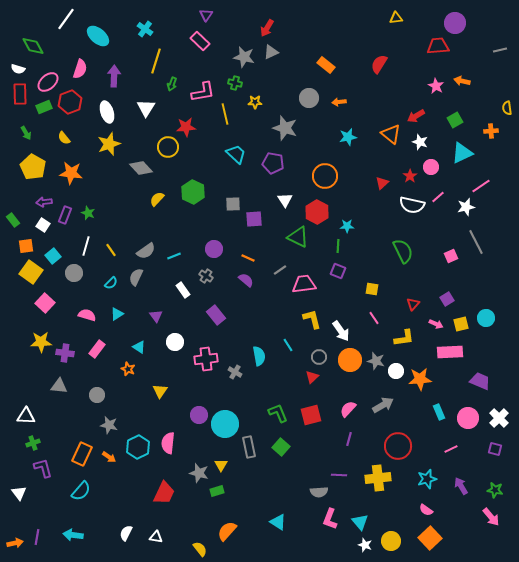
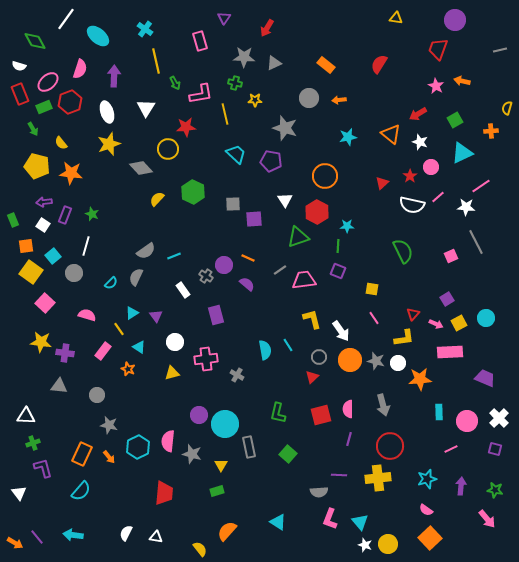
purple triangle at (206, 15): moved 18 px right, 3 px down
yellow triangle at (396, 18): rotated 16 degrees clockwise
purple circle at (455, 23): moved 3 px up
pink rectangle at (200, 41): rotated 30 degrees clockwise
green diamond at (33, 46): moved 2 px right, 5 px up
red trapezoid at (438, 46): moved 3 px down; rotated 65 degrees counterclockwise
gray triangle at (271, 52): moved 3 px right, 11 px down
gray star at (244, 57): rotated 10 degrees counterclockwise
yellow line at (156, 61): rotated 30 degrees counterclockwise
white semicircle at (18, 69): moved 1 px right, 3 px up
green arrow at (172, 84): moved 3 px right, 1 px up; rotated 48 degrees counterclockwise
pink L-shape at (203, 92): moved 2 px left, 2 px down
red rectangle at (20, 94): rotated 20 degrees counterclockwise
yellow star at (255, 102): moved 2 px up
orange arrow at (339, 102): moved 2 px up
yellow semicircle at (507, 108): rotated 24 degrees clockwise
red arrow at (416, 116): moved 2 px right, 2 px up
green arrow at (26, 133): moved 7 px right, 4 px up
yellow semicircle at (64, 138): moved 3 px left, 5 px down
yellow circle at (168, 147): moved 2 px down
purple pentagon at (273, 163): moved 2 px left, 2 px up
yellow pentagon at (33, 167): moved 4 px right, 1 px up; rotated 15 degrees counterclockwise
white star at (466, 207): rotated 18 degrees clockwise
green star at (88, 213): moved 4 px right, 1 px down
green rectangle at (13, 220): rotated 16 degrees clockwise
green triangle at (298, 237): rotated 45 degrees counterclockwise
purple circle at (214, 249): moved 10 px right, 16 px down
yellow line at (111, 250): moved 8 px right, 79 px down
purple semicircle at (246, 280): moved 1 px right, 4 px down
pink trapezoid at (304, 284): moved 4 px up
red triangle at (413, 304): moved 10 px down
cyan triangle at (117, 314): moved 15 px right, 1 px up
purple rectangle at (216, 315): rotated 24 degrees clockwise
yellow square at (461, 324): moved 2 px left, 1 px up; rotated 14 degrees counterclockwise
yellow star at (41, 342): rotated 10 degrees clockwise
pink rectangle at (97, 349): moved 6 px right, 2 px down
cyan semicircle at (259, 356): moved 6 px right, 6 px up
white circle at (396, 371): moved 2 px right, 8 px up
gray cross at (235, 372): moved 2 px right, 3 px down
purple trapezoid at (480, 381): moved 5 px right, 3 px up
yellow triangle at (160, 391): moved 12 px right, 18 px up; rotated 42 degrees clockwise
gray arrow at (383, 405): rotated 105 degrees clockwise
pink semicircle at (348, 409): rotated 42 degrees counterclockwise
cyan rectangle at (439, 412): rotated 21 degrees clockwise
green L-shape at (278, 413): rotated 145 degrees counterclockwise
red square at (311, 415): moved 10 px right
pink circle at (468, 418): moved 1 px left, 3 px down
pink semicircle at (168, 443): moved 2 px up
red circle at (398, 446): moved 8 px left
green square at (281, 447): moved 7 px right, 7 px down
orange arrow at (109, 457): rotated 16 degrees clockwise
gray star at (199, 473): moved 7 px left, 19 px up
purple arrow at (461, 486): rotated 36 degrees clockwise
red trapezoid at (164, 493): rotated 20 degrees counterclockwise
pink arrow at (491, 517): moved 4 px left, 2 px down
purple line at (37, 537): rotated 49 degrees counterclockwise
yellow circle at (391, 541): moved 3 px left, 3 px down
orange arrow at (15, 543): rotated 42 degrees clockwise
